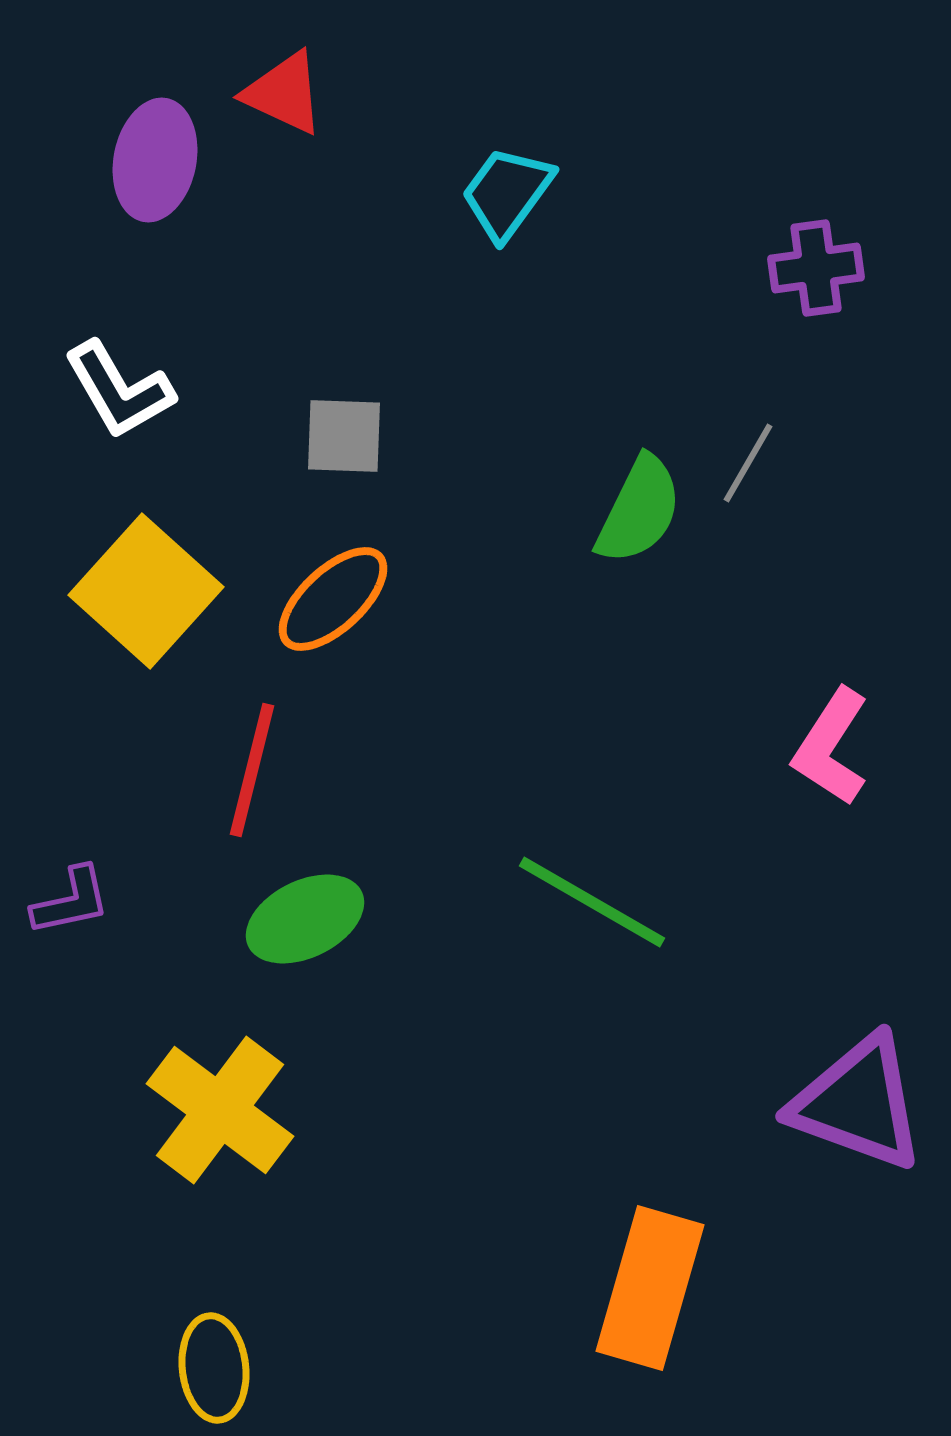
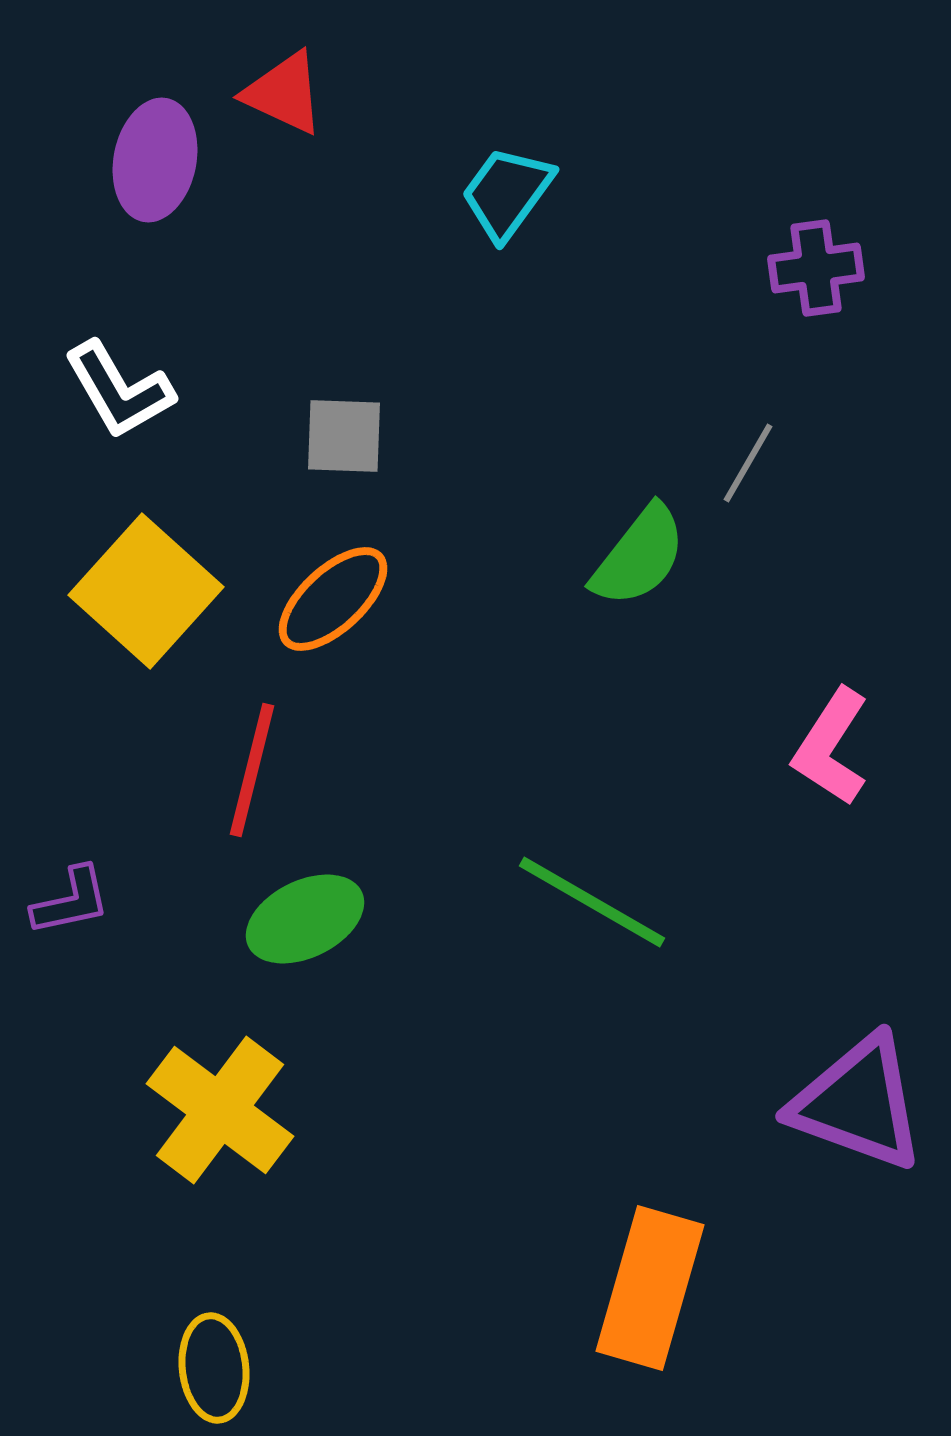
green semicircle: moved 46 px down; rotated 12 degrees clockwise
